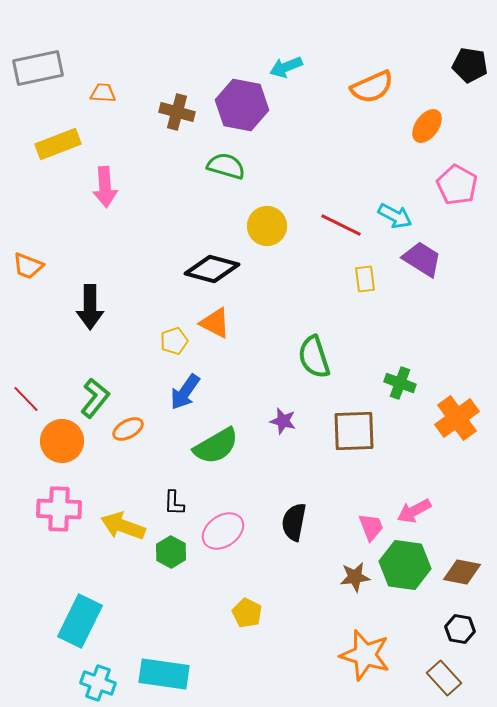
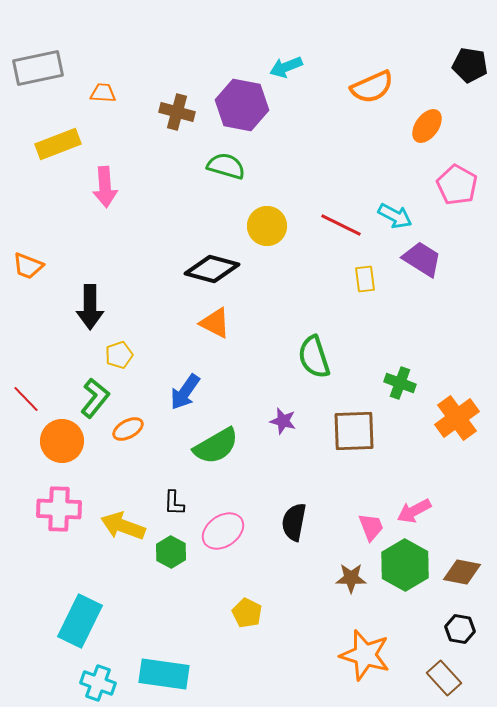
yellow pentagon at (174, 341): moved 55 px left, 14 px down
green hexagon at (405, 565): rotated 21 degrees clockwise
brown star at (355, 577): moved 4 px left, 1 px down; rotated 8 degrees clockwise
